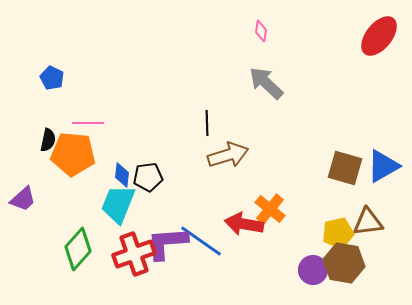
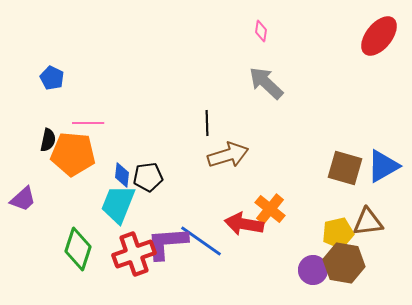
green diamond: rotated 24 degrees counterclockwise
